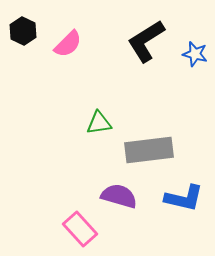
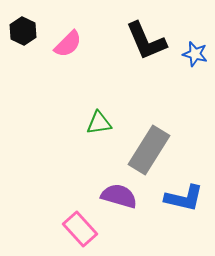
black L-shape: rotated 81 degrees counterclockwise
gray rectangle: rotated 51 degrees counterclockwise
